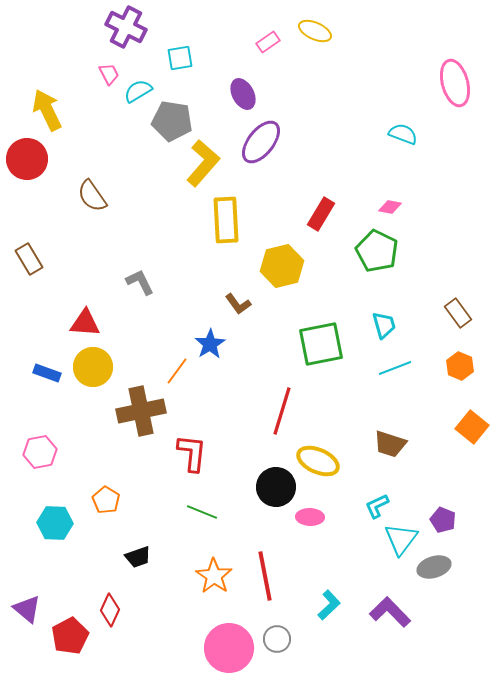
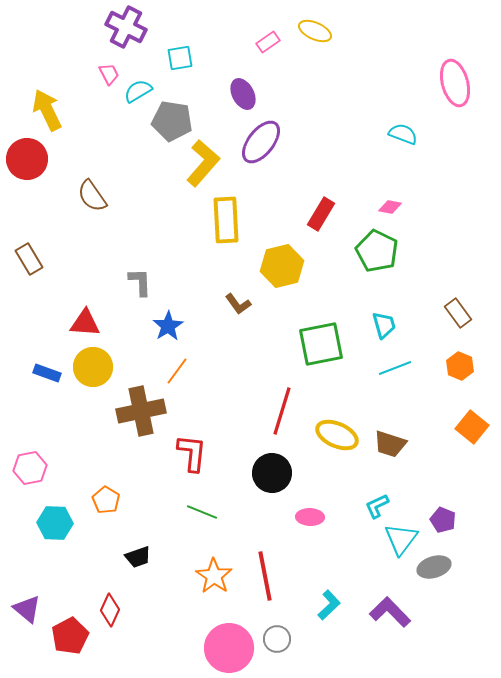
gray L-shape at (140, 282): rotated 24 degrees clockwise
blue star at (210, 344): moved 42 px left, 18 px up
pink hexagon at (40, 452): moved 10 px left, 16 px down
yellow ellipse at (318, 461): moved 19 px right, 26 px up
black circle at (276, 487): moved 4 px left, 14 px up
